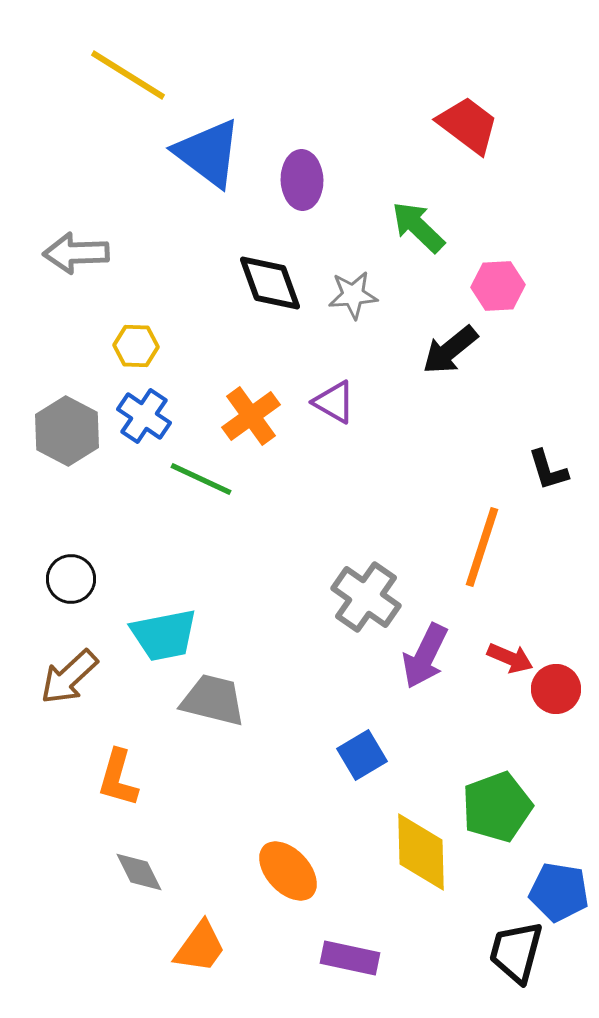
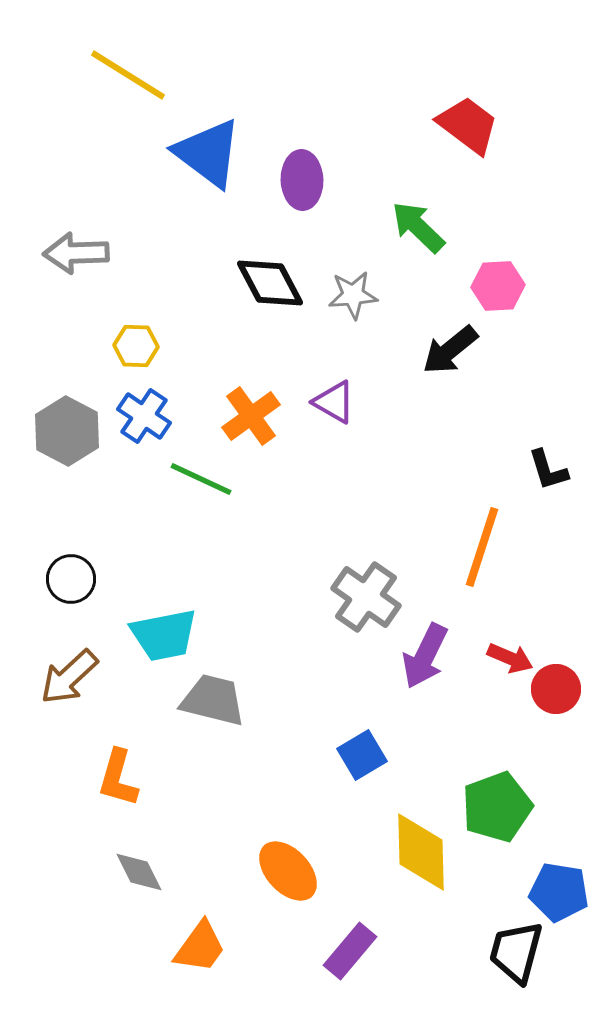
black diamond: rotated 8 degrees counterclockwise
purple rectangle: moved 7 px up; rotated 62 degrees counterclockwise
